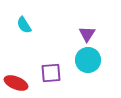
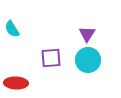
cyan semicircle: moved 12 px left, 4 px down
purple square: moved 15 px up
red ellipse: rotated 20 degrees counterclockwise
